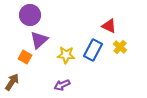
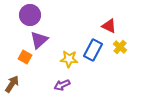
yellow star: moved 3 px right, 4 px down
brown arrow: moved 2 px down
